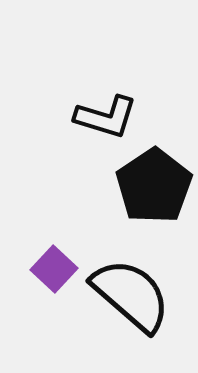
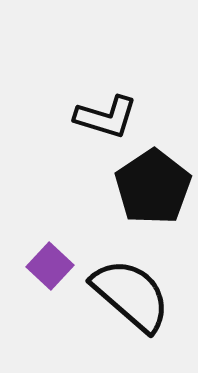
black pentagon: moved 1 px left, 1 px down
purple square: moved 4 px left, 3 px up
